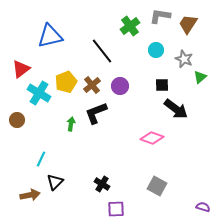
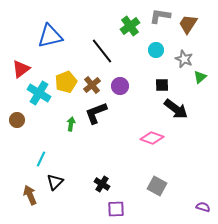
brown arrow: rotated 102 degrees counterclockwise
